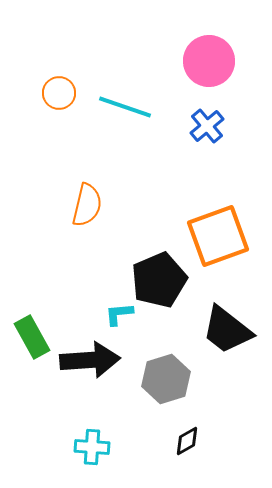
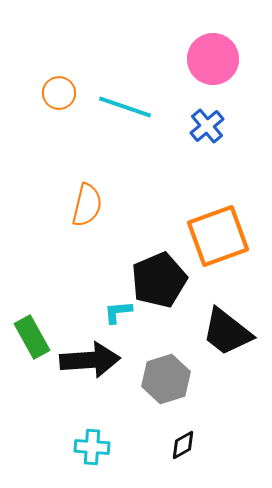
pink circle: moved 4 px right, 2 px up
cyan L-shape: moved 1 px left, 2 px up
black trapezoid: moved 2 px down
black diamond: moved 4 px left, 4 px down
